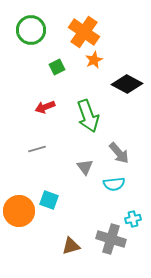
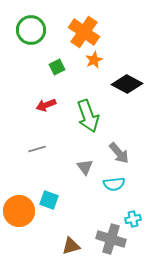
red arrow: moved 1 px right, 2 px up
